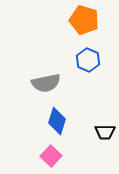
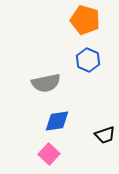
orange pentagon: moved 1 px right
blue diamond: rotated 64 degrees clockwise
black trapezoid: moved 3 px down; rotated 20 degrees counterclockwise
pink square: moved 2 px left, 2 px up
